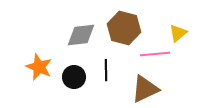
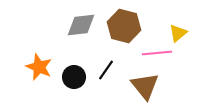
brown hexagon: moved 2 px up
gray diamond: moved 10 px up
pink line: moved 2 px right, 1 px up
black line: rotated 35 degrees clockwise
brown triangle: moved 3 px up; rotated 44 degrees counterclockwise
